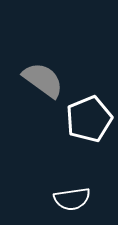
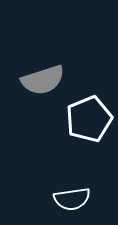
gray semicircle: rotated 126 degrees clockwise
